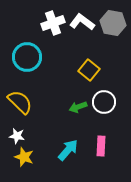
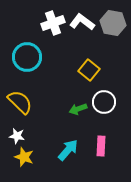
green arrow: moved 2 px down
